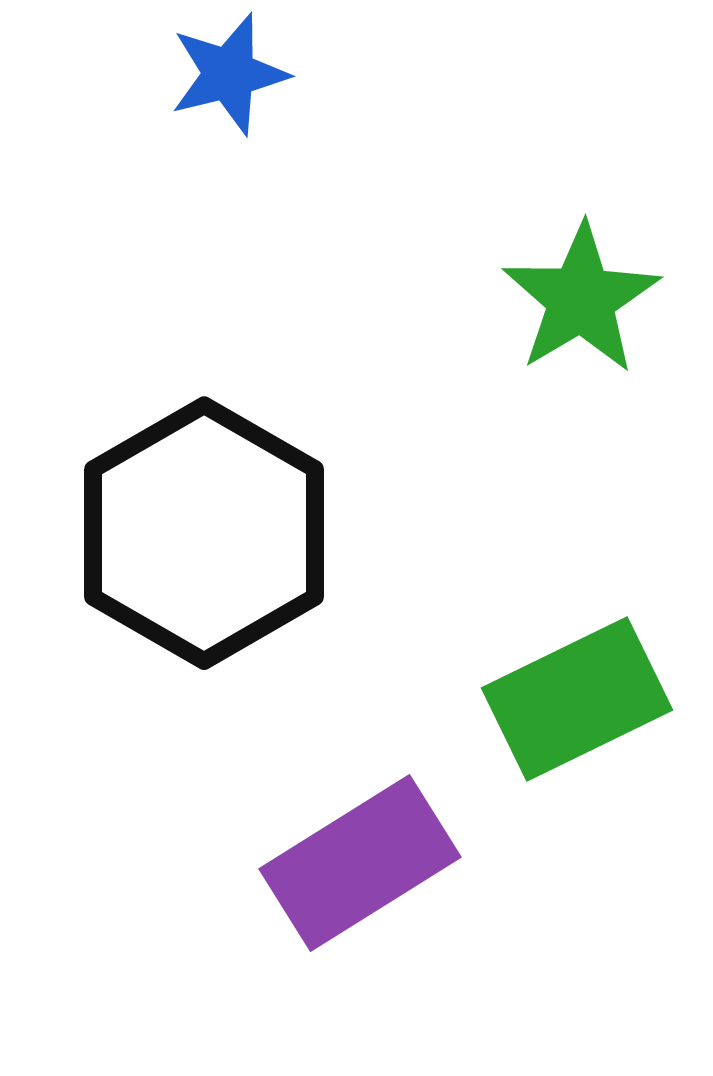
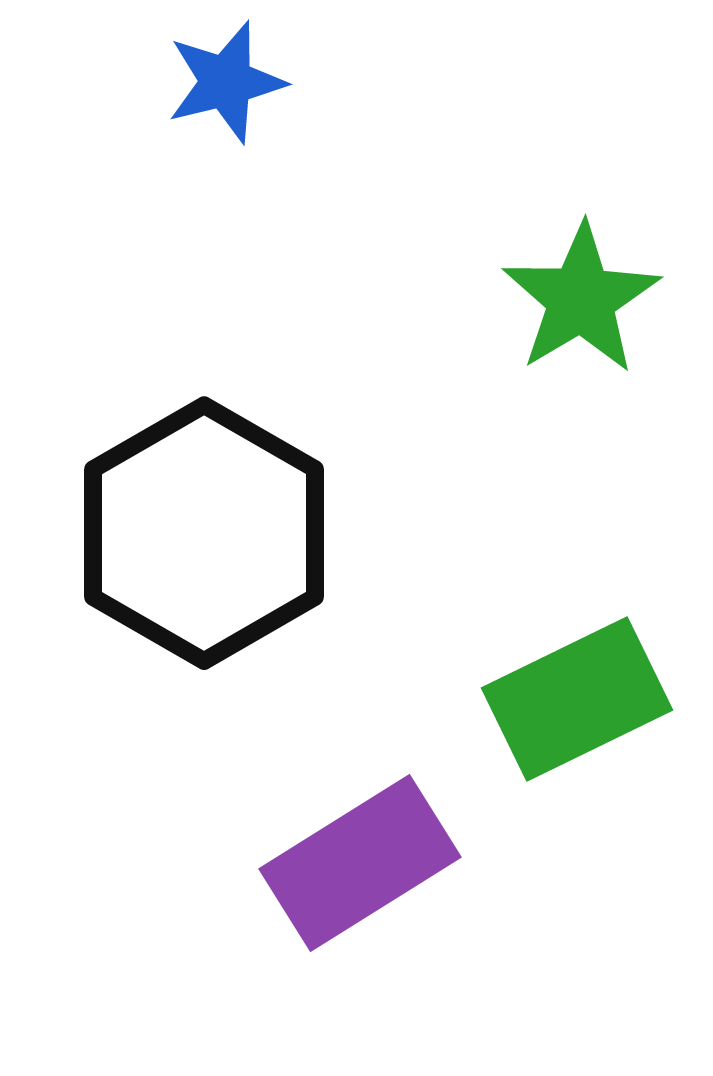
blue star: moved 3 px left, 8 px down
